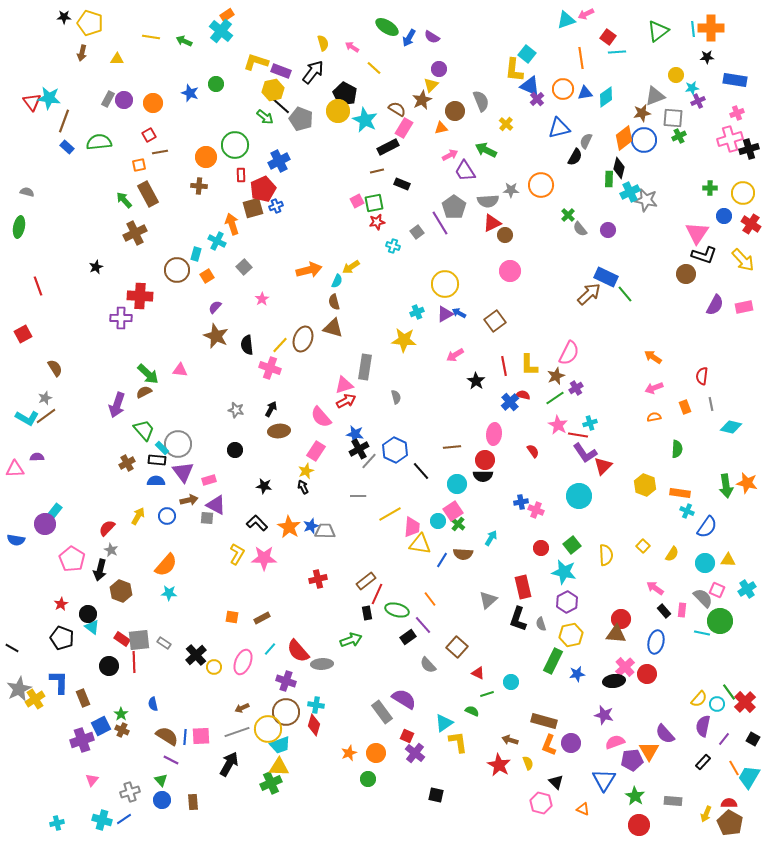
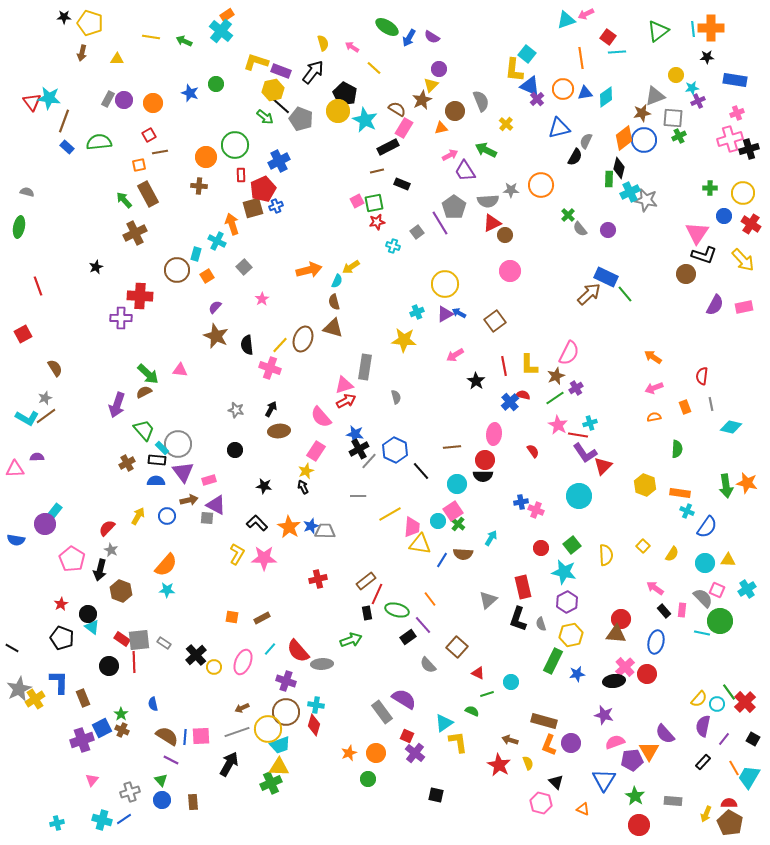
cyan star at (169, 593): moved 2 px left, 3 px up
blue square at (101, 726): moved 1 px right, 2 px down
